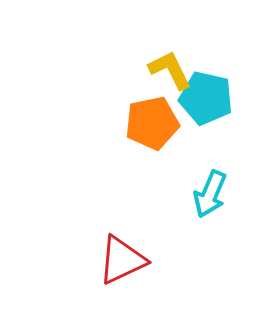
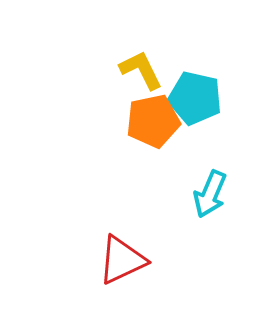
yellow L-shape: moved 29 px left
cyan pentagon: moved 11 px left
orange pentagon: moved 1 px right, 2 px up
